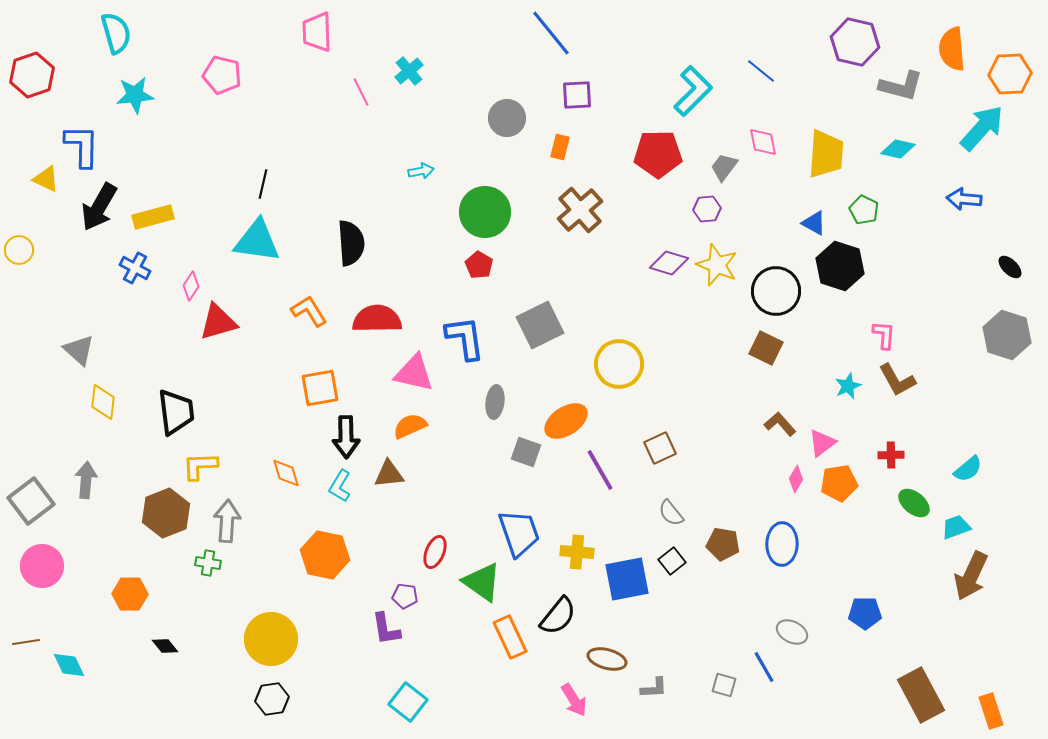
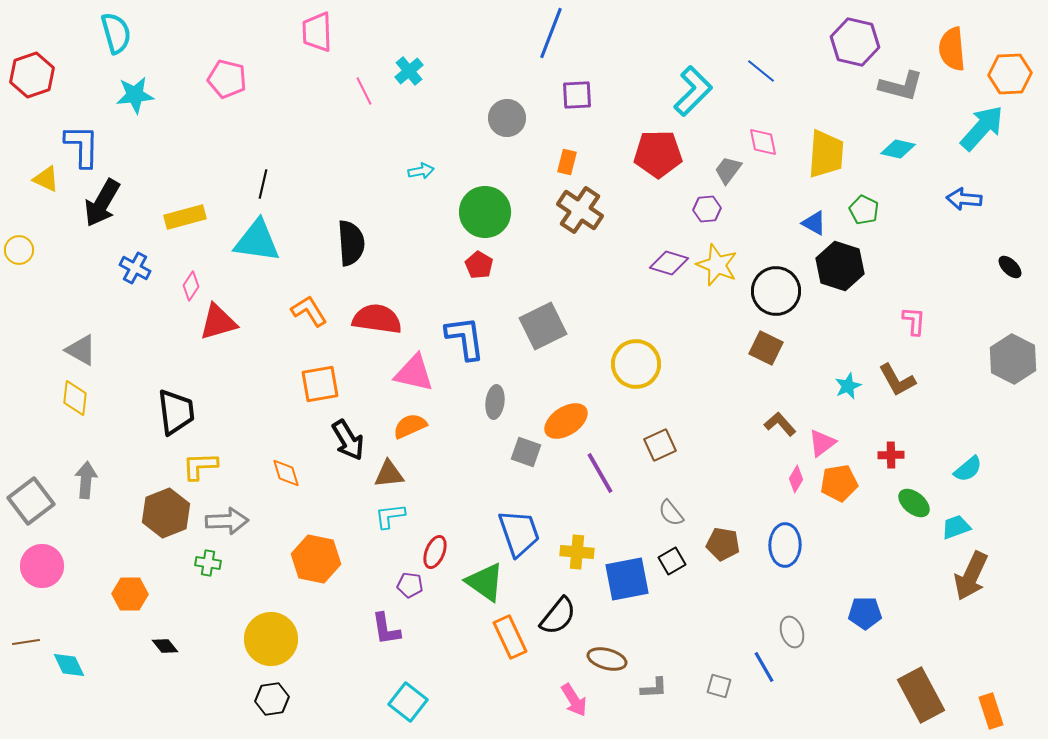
blue line at (551, 33): rotated 60 degrees clockwise
pink pentagon at (222, 75): moved 5 px right, 4 px down
pink line at (361, 92): moved 3 px right, 1 px up
orange rectangle at (560, 147): moved 7 px right, 15 px down
gray trapezoid at (724, 167): moved 4 px right, 3 px down
black arrow at (99, 207): moved 3 px right, 4 px up
brown cross at (580, 210): rotated 15 degrees counterclockwise
yellow rectangle at (153, 217): moved 32 px right
red semicircle at (377, 319): rotated 9 degrees clockwise
gray square at (540, 325): moved 3 px right, 1 px down
pink L-shape at (884, 335): moved 30 px right, 14 px up
gray hexagon at (1007, 335): moved 6 px right, 24 px down; rotated 9 degrees clockwise
gray triangle at (79, 350): moved 2 px right; rotated 12 degrees counterclockwise
yellow circle at (619, 364): moved 17 px right
orange square at (320, 388): moved 4 px up
yellow diamond at (103, 402): moved 28 px left, 4 px up
black arrow at (346, 437): moved 2 px right, 3 px down; rotated 30 degrees counterclockwise
brown square at (660, 448): moved 3 px up
purple line at (600, 470): moved 3 px down
cyan L-shape at (340, 486): moved 50 px right, 30 px down; rotated 52 degrees clockwise
gray arrow at (227, 521): rotated 84 degrees clockwise
blue ellipse at (782, 544): moved 3 px right, 1 px down
orange hexagon at (325, 555): moved 9 px left, 4 px down
black square at (672, 561): rotated 8 degrees clockwise
green triangle at (482, 582): moved 3 px right
purple pentagon at (405, 596): moved 5 px right, 11 px up
gray ellipse at (792, 632): rotated 44 degrees clockwise
gray square at (724, 685): moved 5 px left, 1 px down
